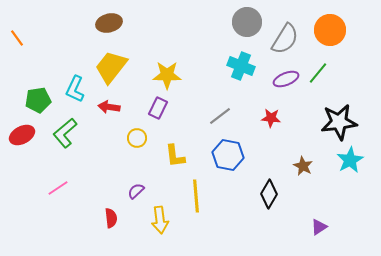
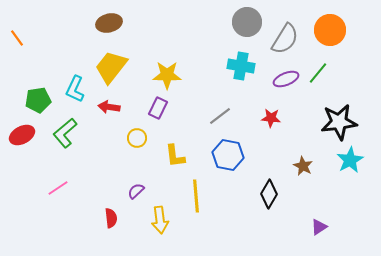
cyan cross: rotated 12 degrees counterclockwise
